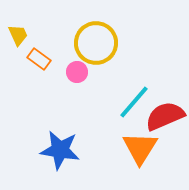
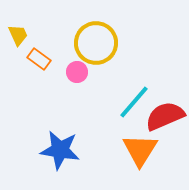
orange triangle: moved 2 px down
